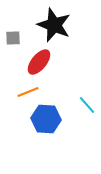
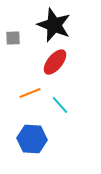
red ellipse: moved 16 px right
orange line: moved 2 px right, 1 px down
cyan line: moved 27 px left
blue hexagon: moved 14 px left, 20 px down
